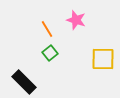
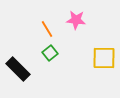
pink star: rotated 12 degrees counterclockwise
yellow square: moved 1 px right, 1 px up
black rectangle: moved 6 px left, 13 px up
